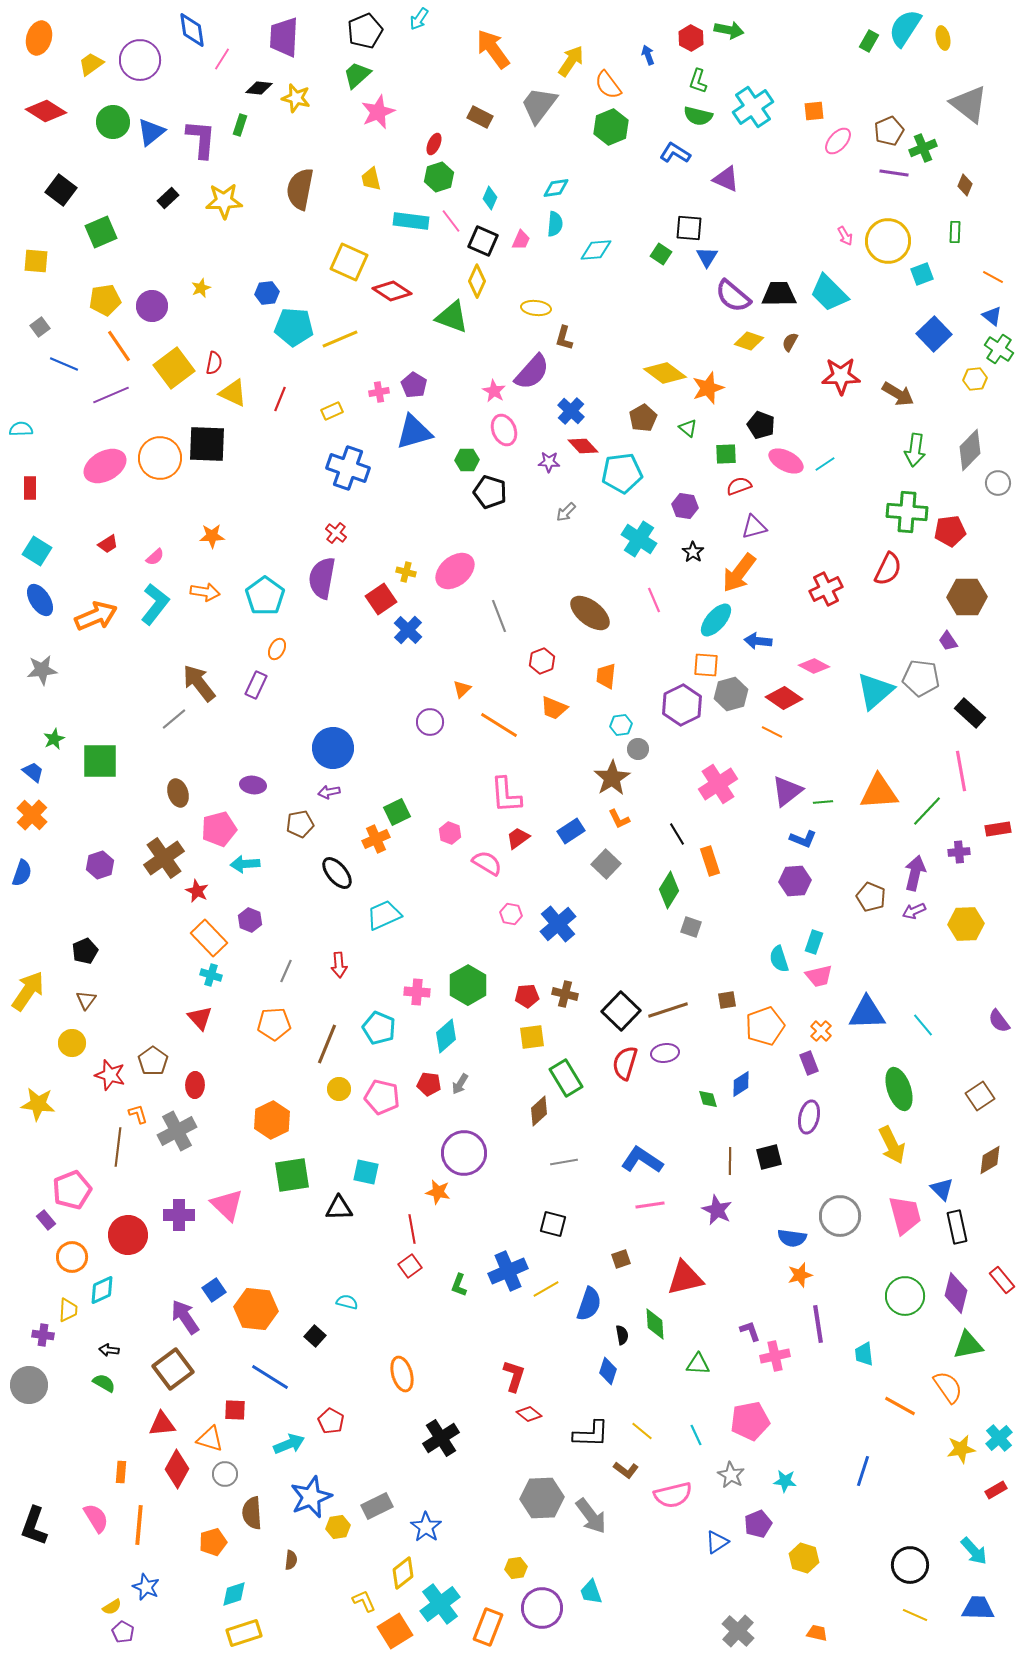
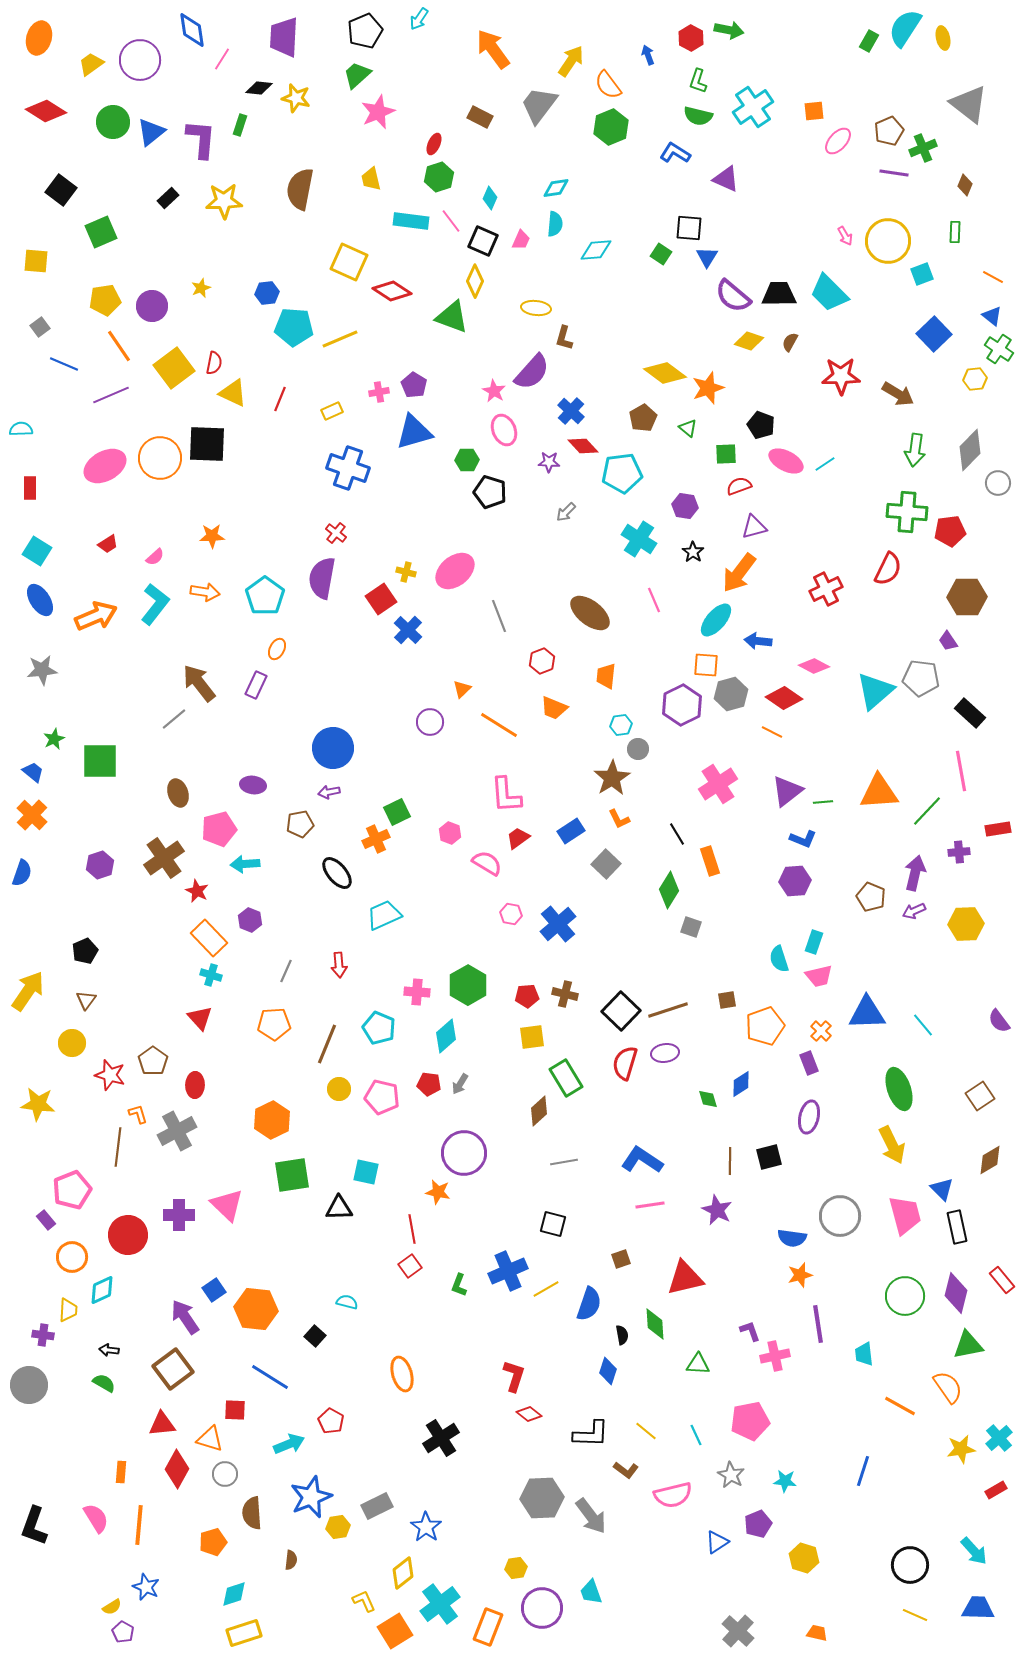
yellow diamond at (477, 281): moved 2 px left
yellow line at (642, 1431): moved 4 px right
